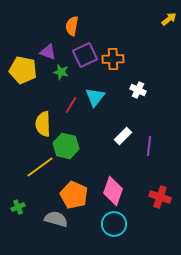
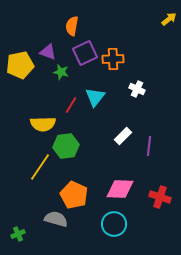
purple square: moved 2 px up
yellow pentagon: moved 3 px left, 5 px up; rotated 24 degrees counterclockwise
white cross: moved 1 px left, 1 px up
yellow semicircle: rotated 90 degrees counterclockwise
green hexagon: rotated 20 degrees counterclockwise
yellow line: rotated 20 degrees counterclockwise
pink diamond: moved 7 px right, 2 px up; rotated 72 degrees clockwise
green cross: moved 27 px down
